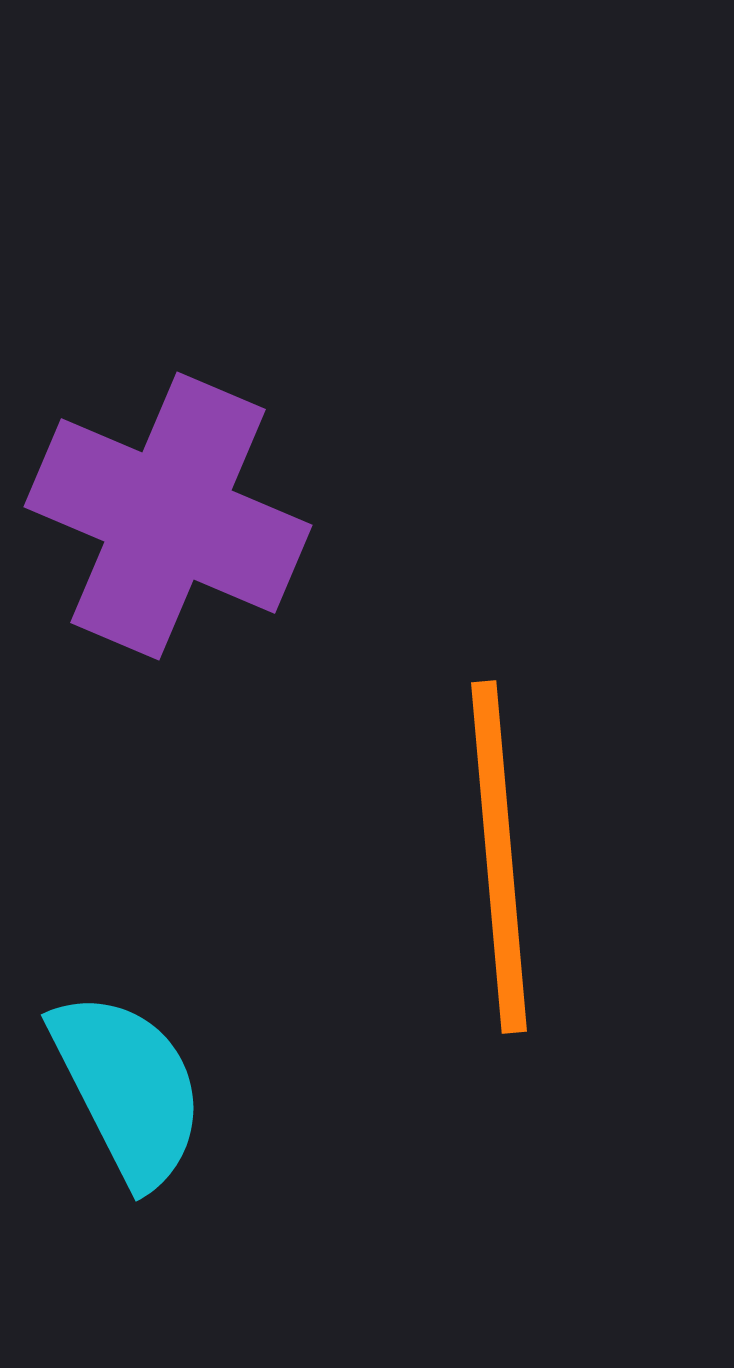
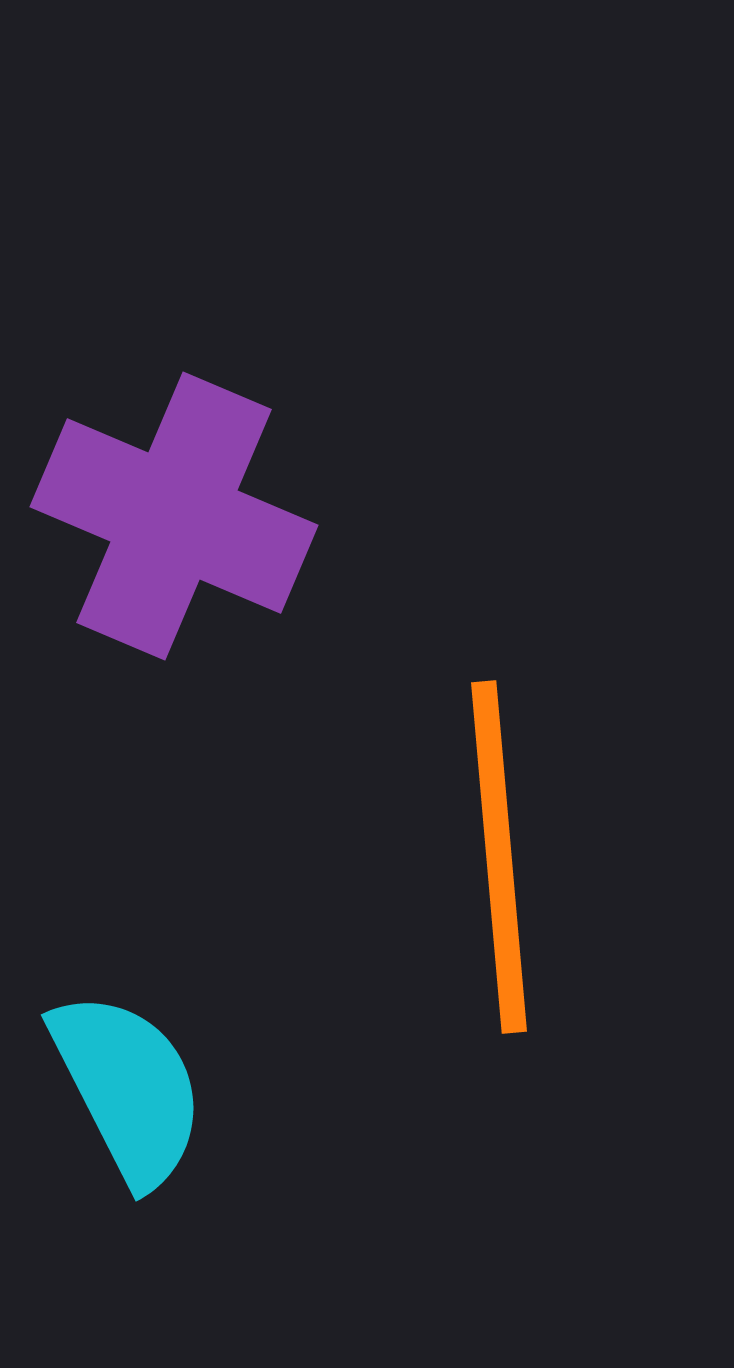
purple cross: moved 6 px right
